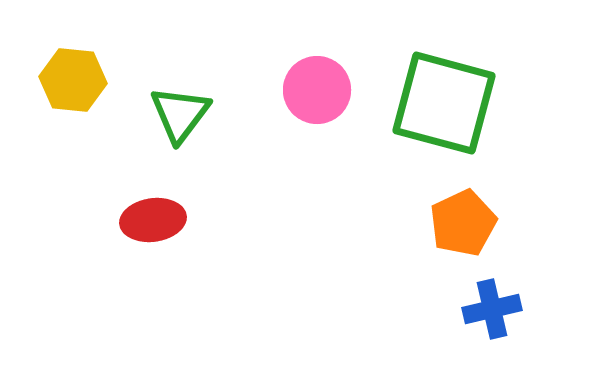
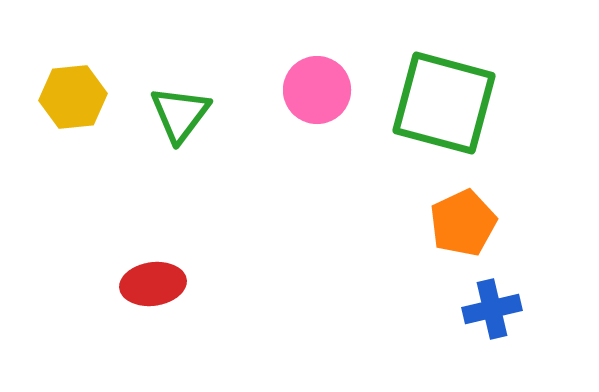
yellow hexagon: moved 17 px down; rotated 12 degrees counterclockwise
red ellipse: moved 64 px down
